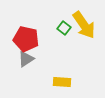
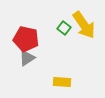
gray triangle: moved 1 px right, 1 px up
